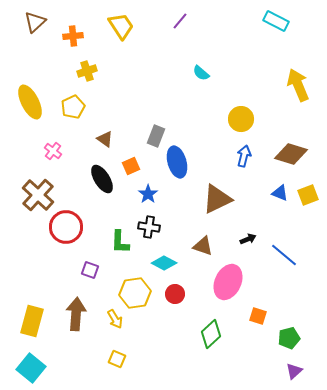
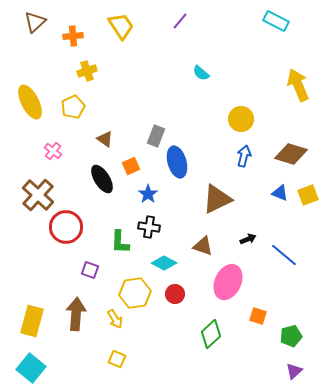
green pentagon at (289, 338): moved 2 px right, 2 px up
